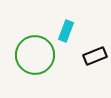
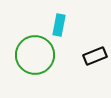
cyan rectangle: moved 7 px left, 6 px up; rotated 10 degrees counterclockwise
